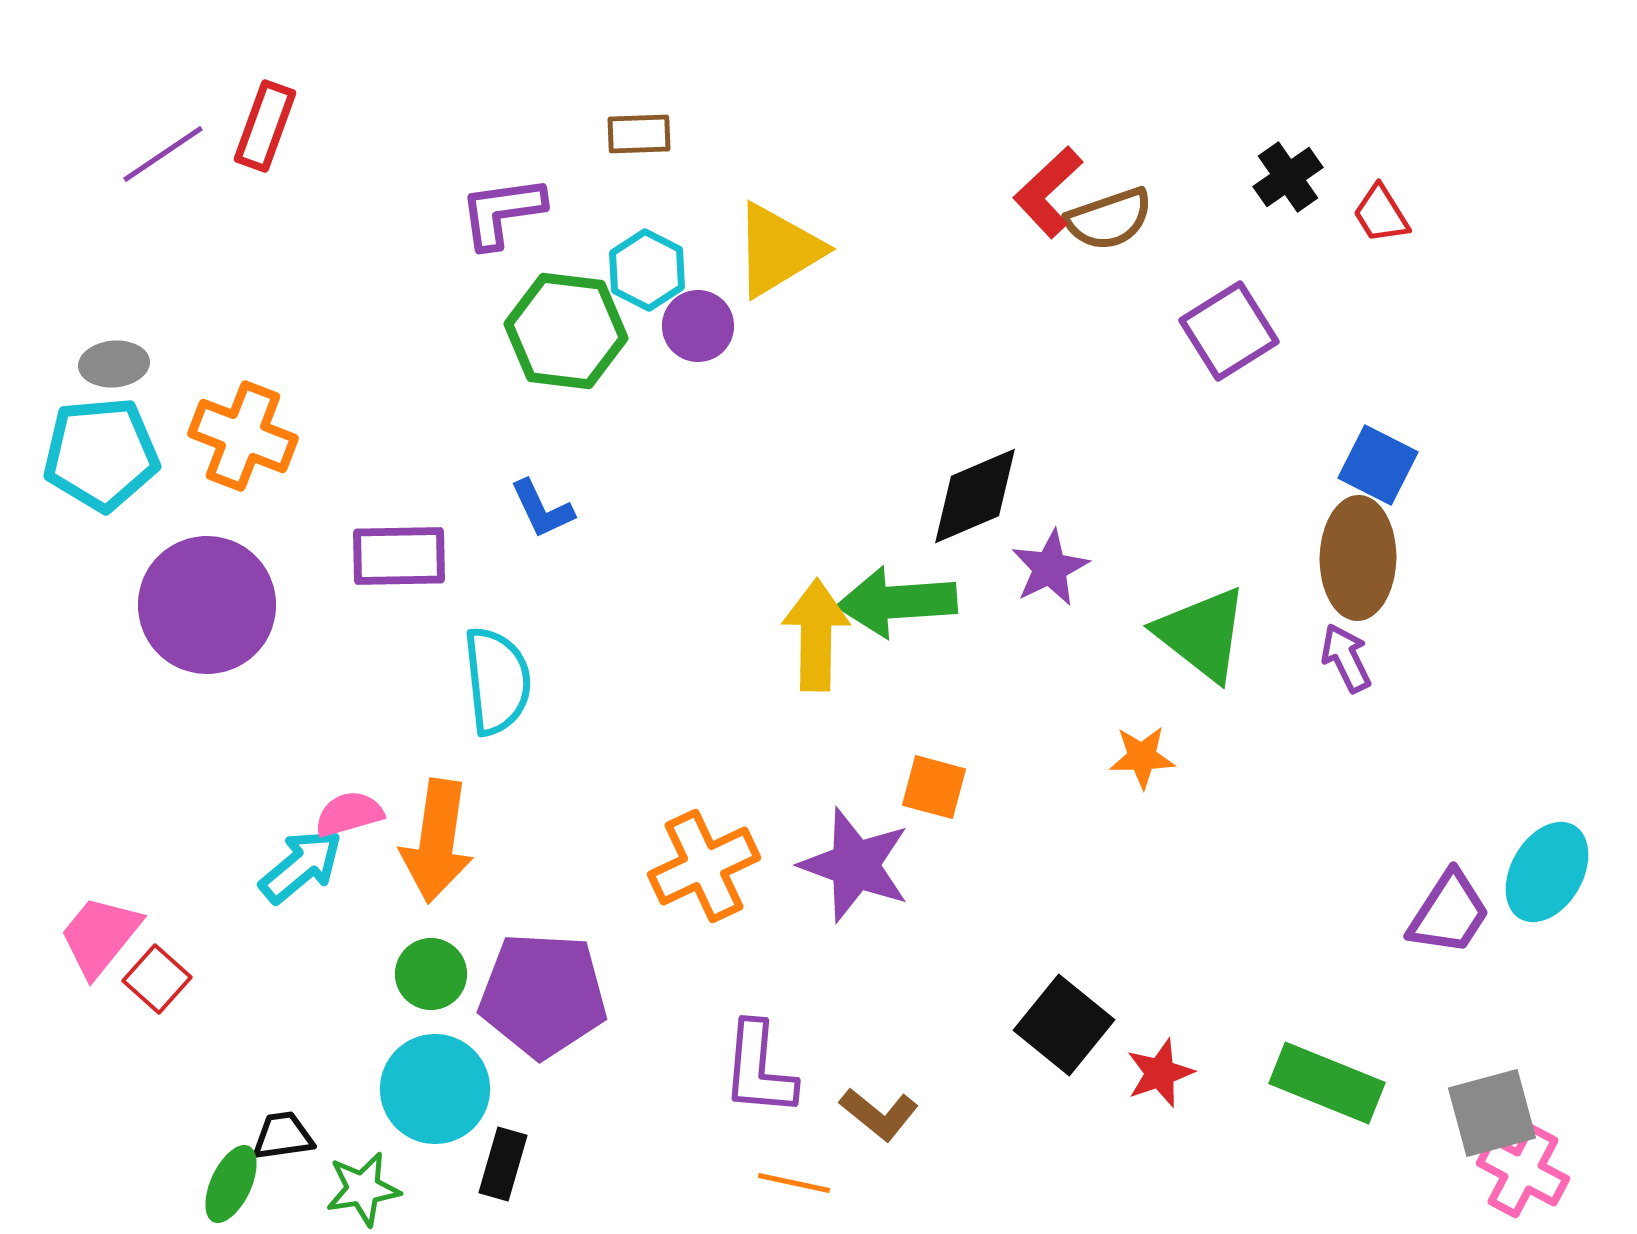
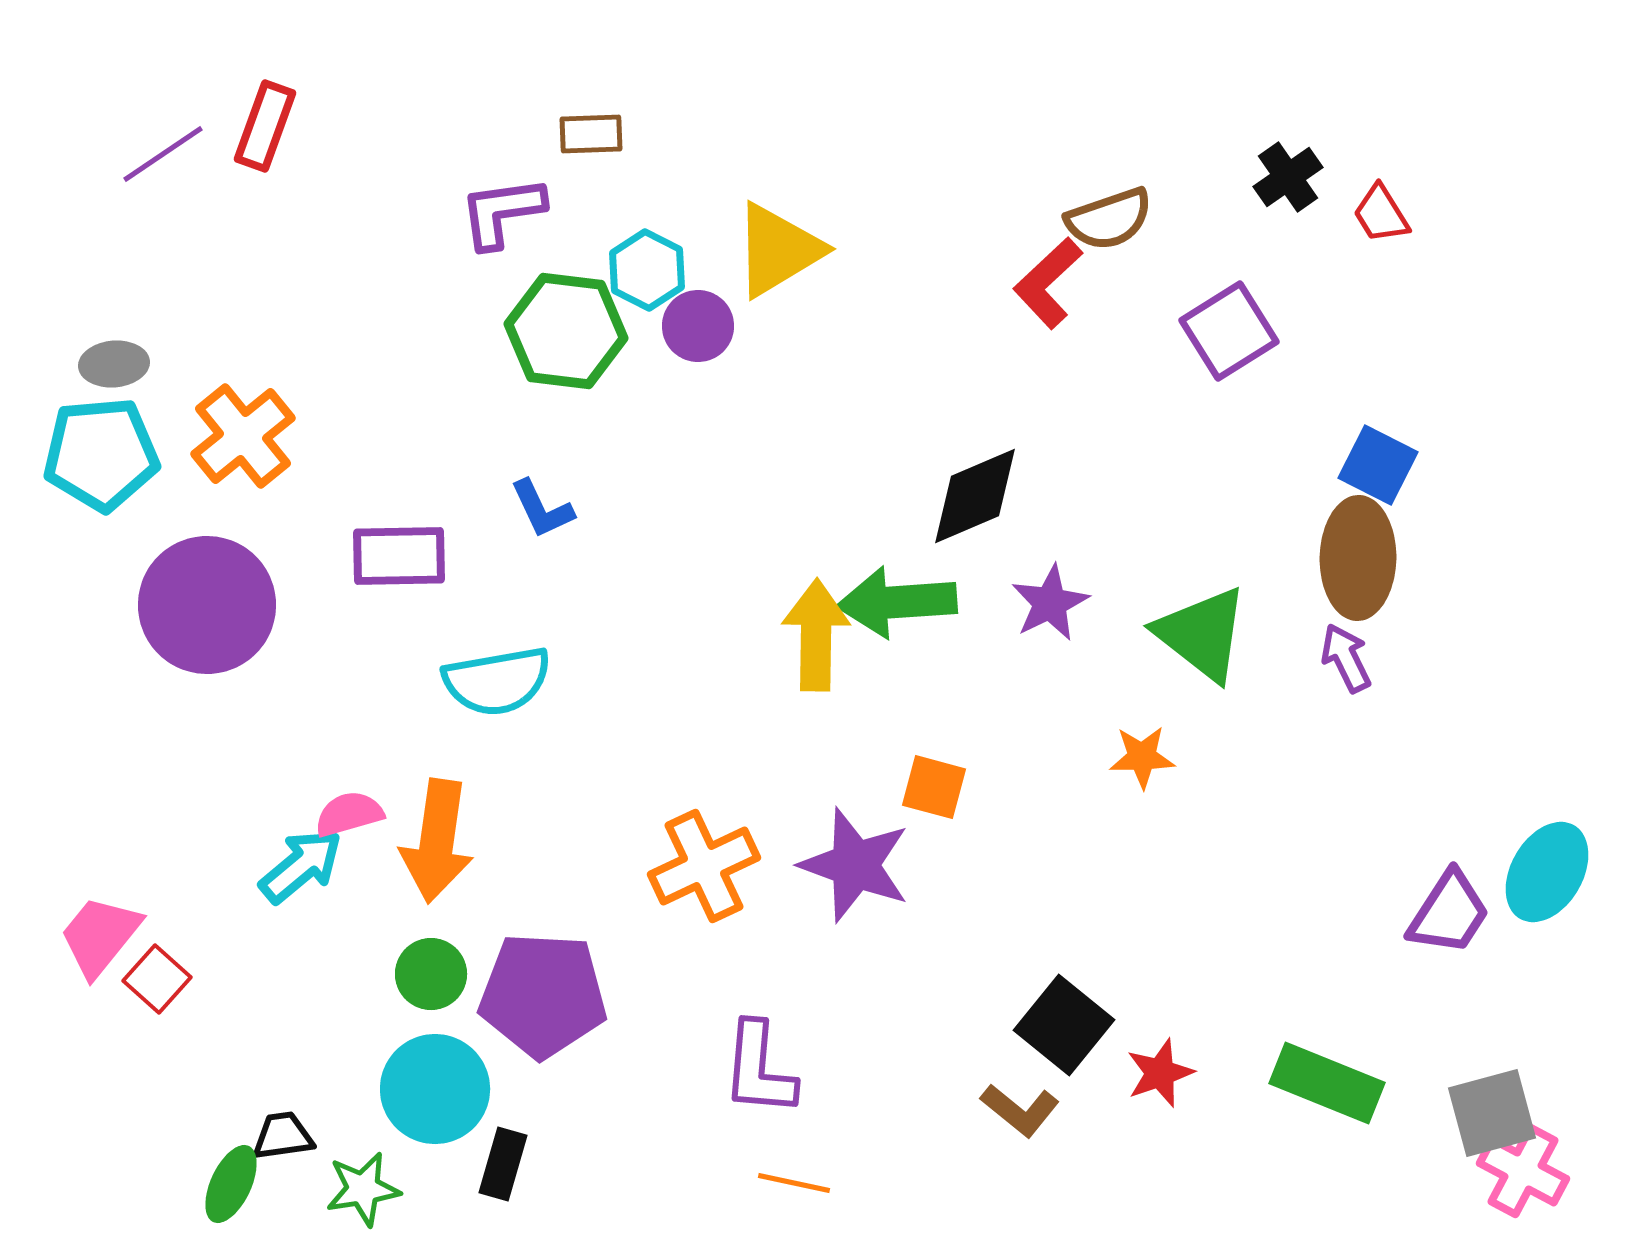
brown rectangle at (639, 134): moved 48 px left
red L-shape at (1048, 192): moved 91 px down
orange cross at (243, 436): rotated 30 degrees clockwise
purple star at (1050, 568): moved 35 px down
cyan semicircle at (497, 681): rotated 86 degrees clockwise
brown L-shape at (879, 1114): moved 141 px right, 4 px up
